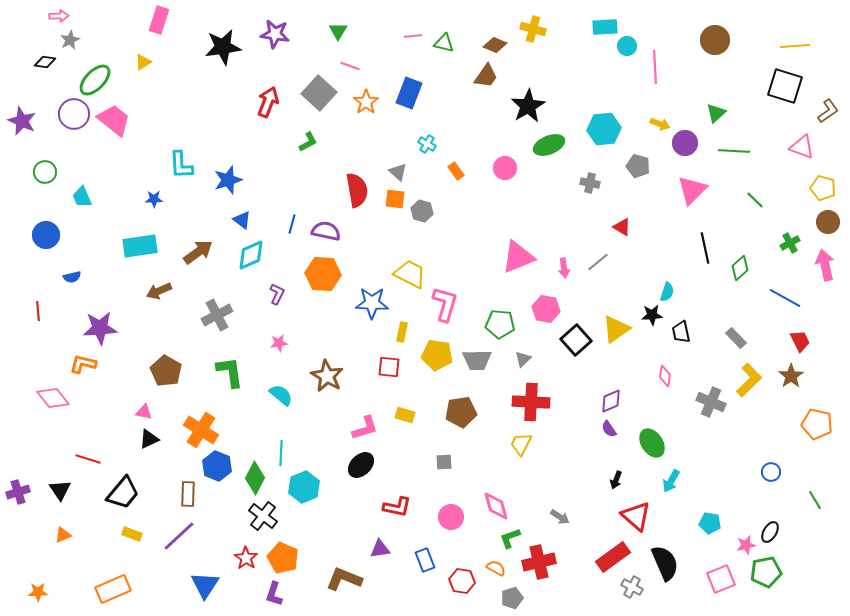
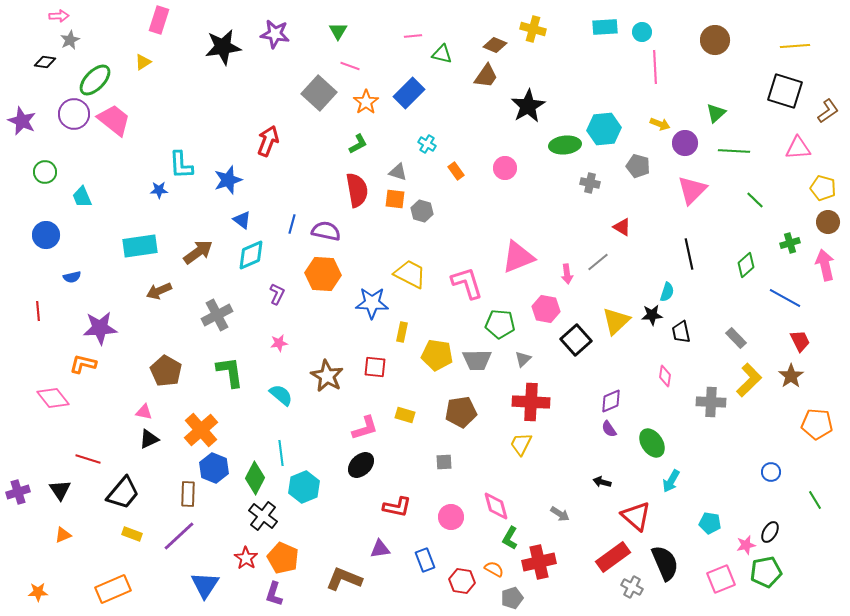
green triangle at (444, 43): moved 2 px left, 11 px down
cyan circle at (627, 46): moved 15 px right, 14 px up
black square at (785, 86): moved 5 px down
blue rectangle at (409, 93): rotated 24 degrees clockwise
red arrow at (268, 102): moved 39 px down
green L-shape at (308, 142): moved 50 px right, 2 px down
green ellipse at (549, 145): moved 16 px right; rotated 16 degrees clockwise
pink triangle at (802, 147): moved 4 px left, 1 px down; rotated 24 degrees counterclockwise
gray triangle at (398, 172): rotated 24 degrees counterclockwise
blue star at (154, 199): moved 5 px right, 9 px up
green cross at (790, 243): rotated 12 degrees clockwise
black line at (705, 248): moved 16 px left, 6 px down
pink arrow at (564, 268): moved 3 px right, 6 px down
green diamond at (740, 268): moved 6 px right, 3 px up
pink L-shape at (445, 304): moved 22 px right, 21 px up; rotated 33 degrees counterclockwise
yellow triangle at (616, 329): moved 8 px up; rotated 8 degrees counterclockwise
red square at (389, 367): moved 14 px left
gray cross at (711, 402): rotated 20 degrees counterclockwise
orange pentagon at (817, 424): rotated 8 degrees counterclockwise
orange cross at (201, 430): rotated 16 degrees clockwise
cyan line at (281, 453): rotated 10 degrees counterclockwise
blue hexagon at (217, 466): moved 3 px left, 2 px down
black arrow at (616, 480): moved 14 px left, 2 px down; rotated 84 degrees clockwise
gray arrow at (560, 517): moved 3 px up
green L-shape at (510, 538): rotated 40 degrees counterclockwise
orange semicircle at (496, 568): moved 2 px left, 1 px down
